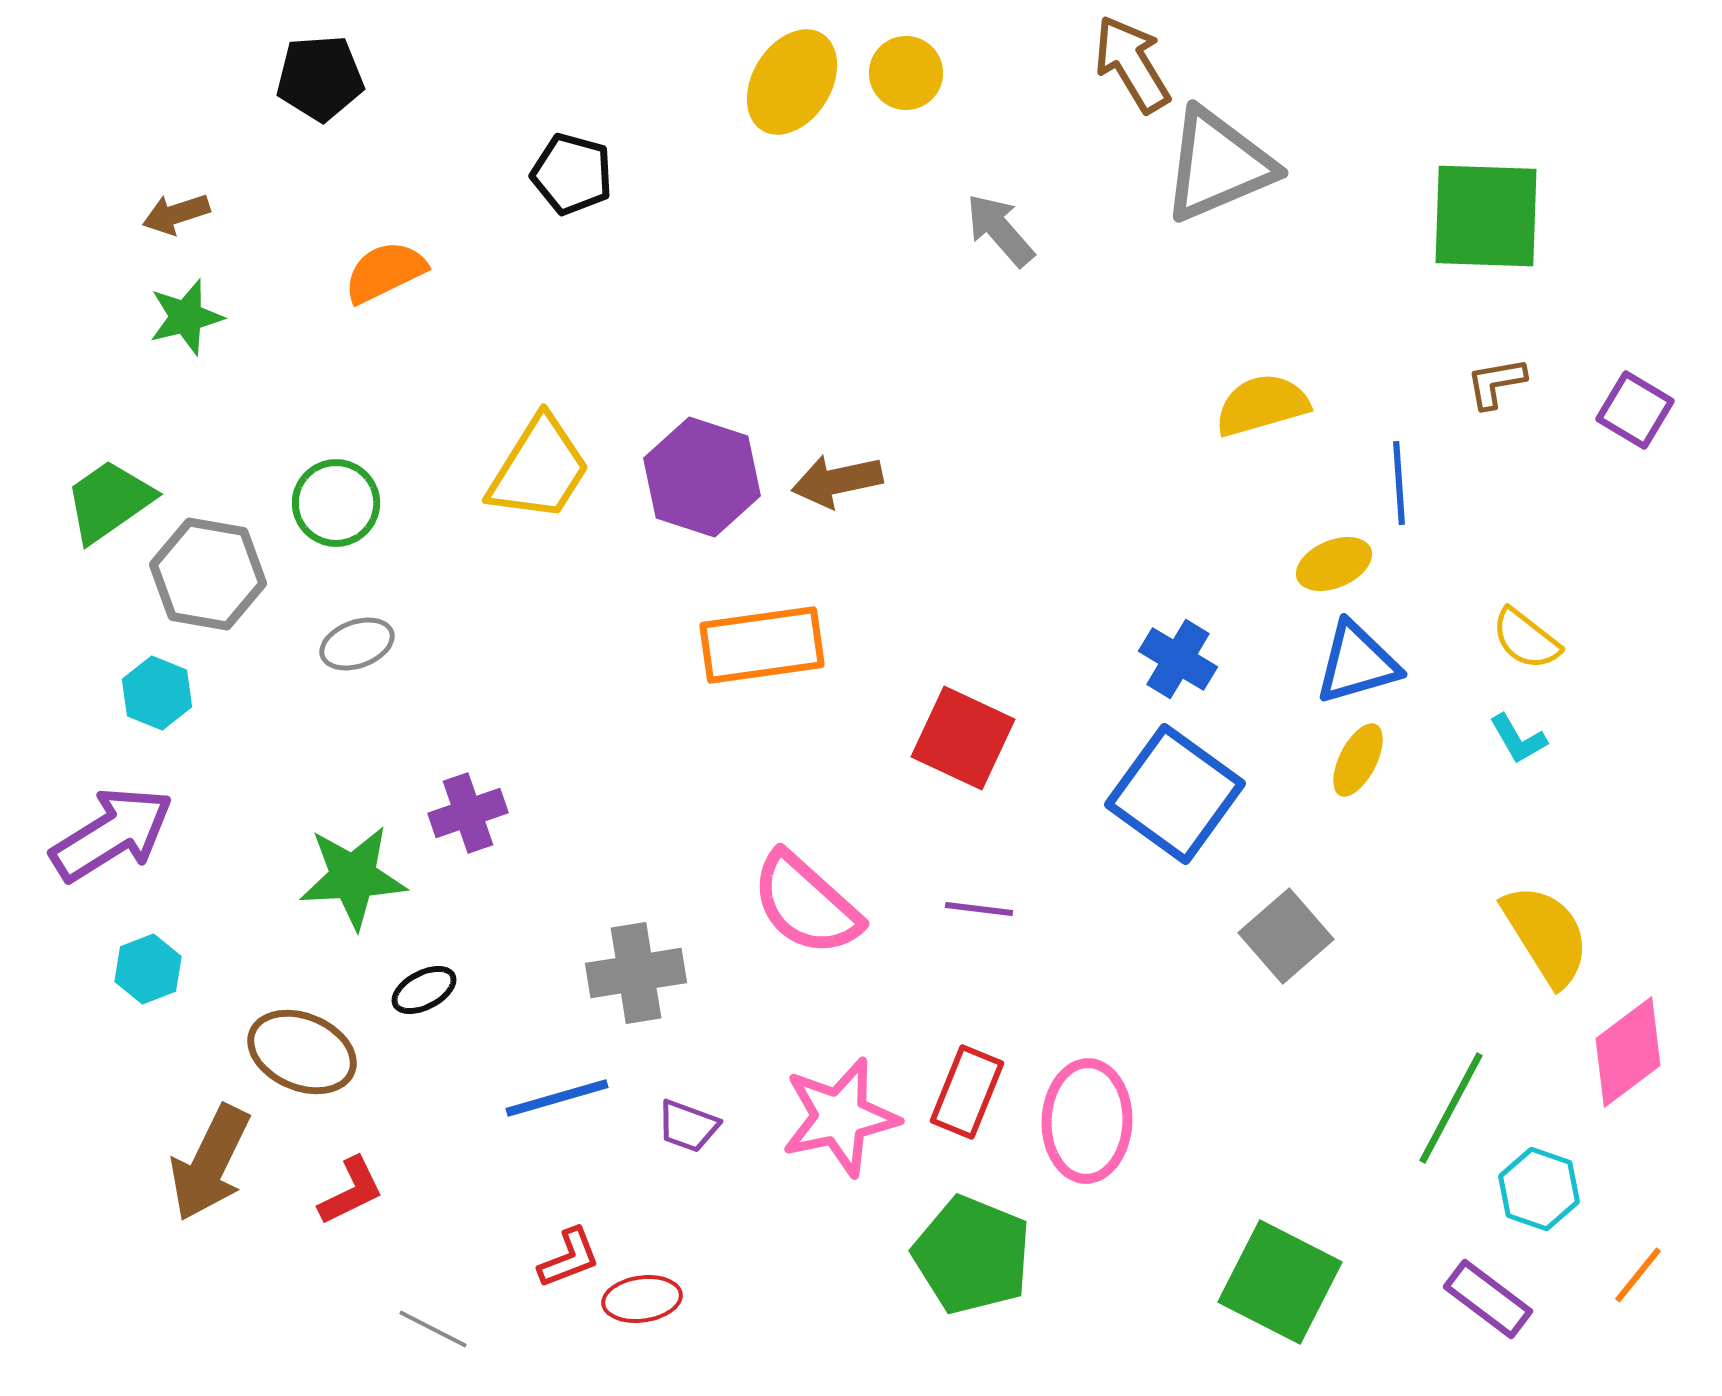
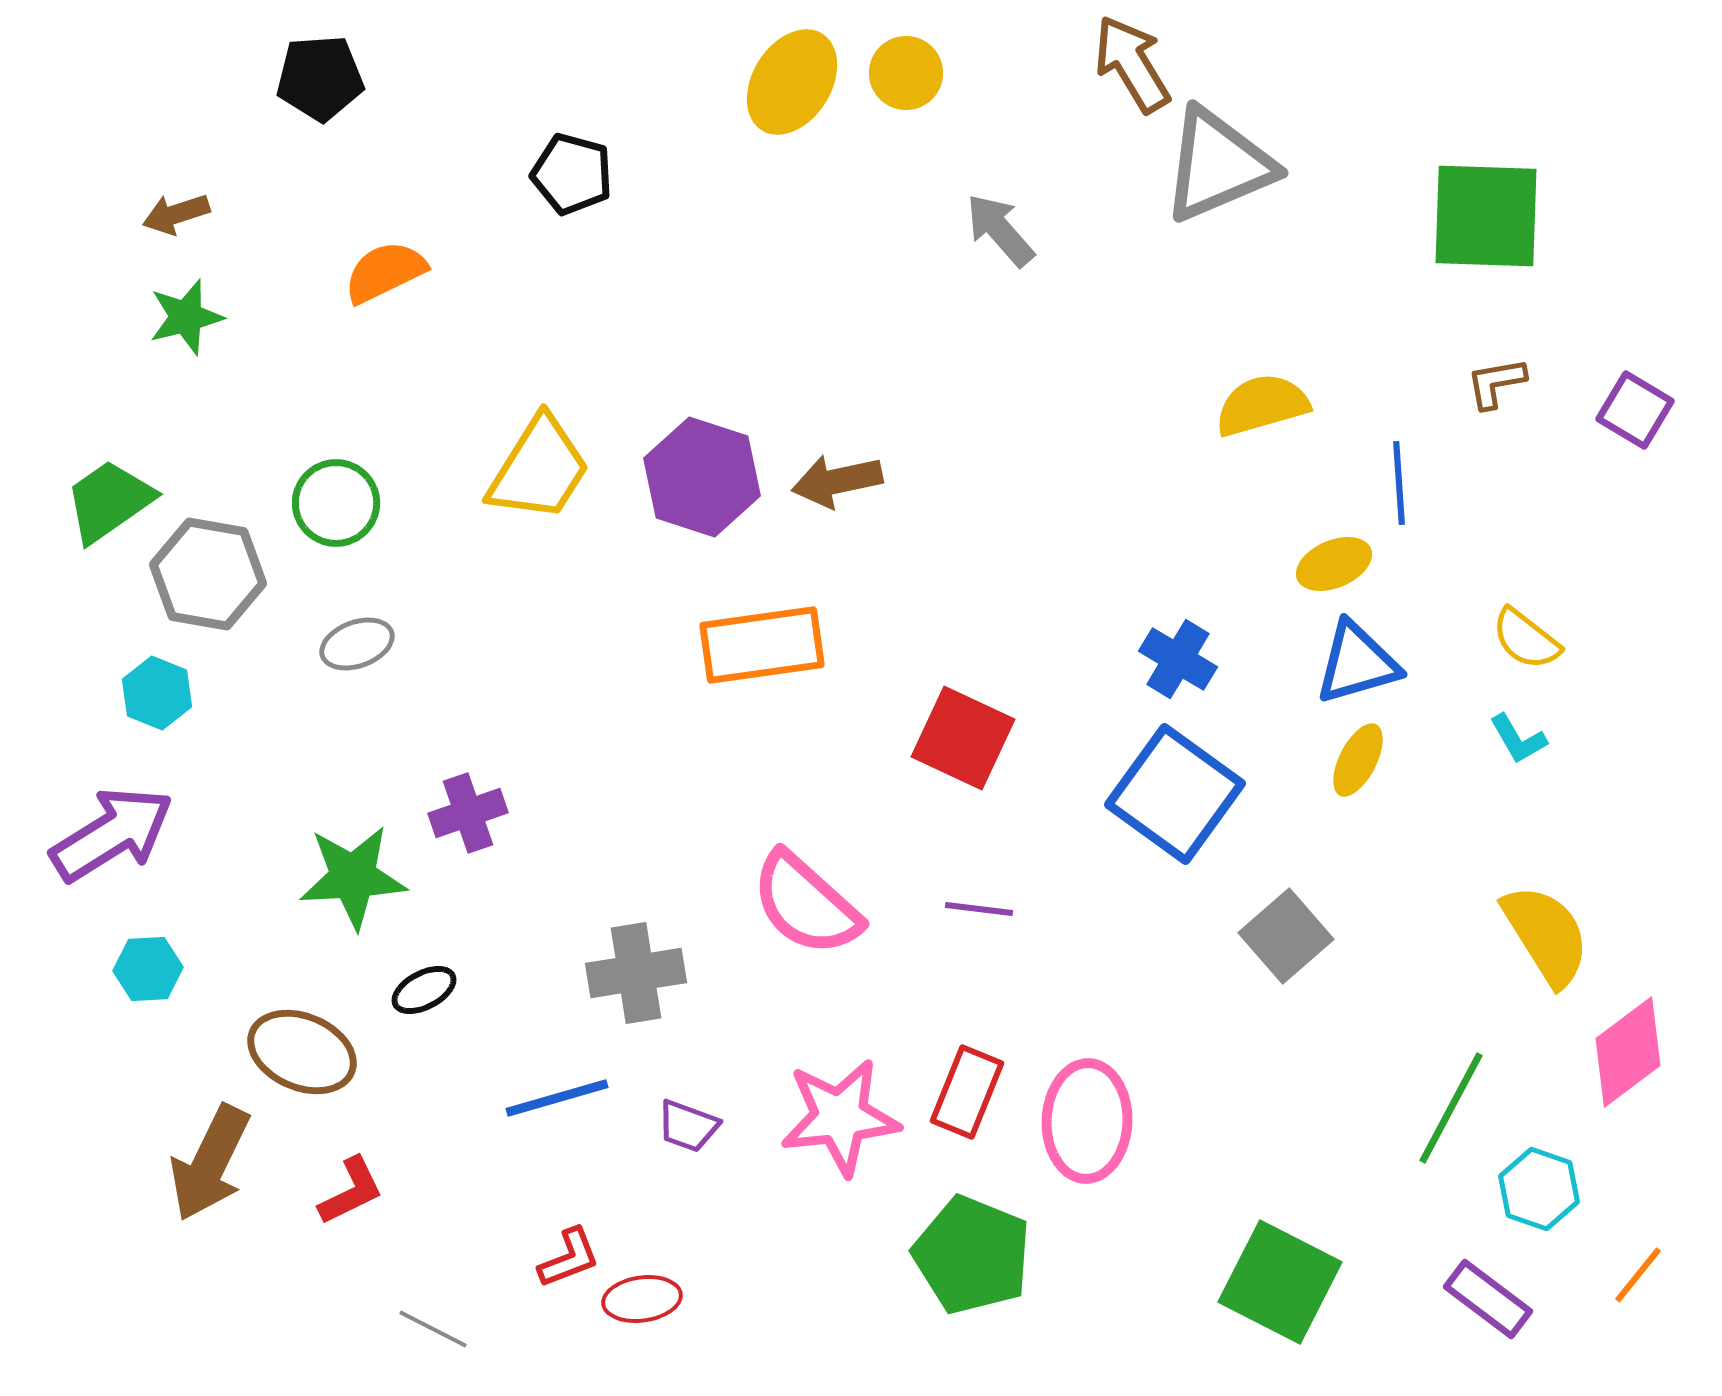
cyan hexagon at (148, 969): rotated 18 degrees clockwise
pink star at (840, 1117): rotated 6 degrees clockwise
